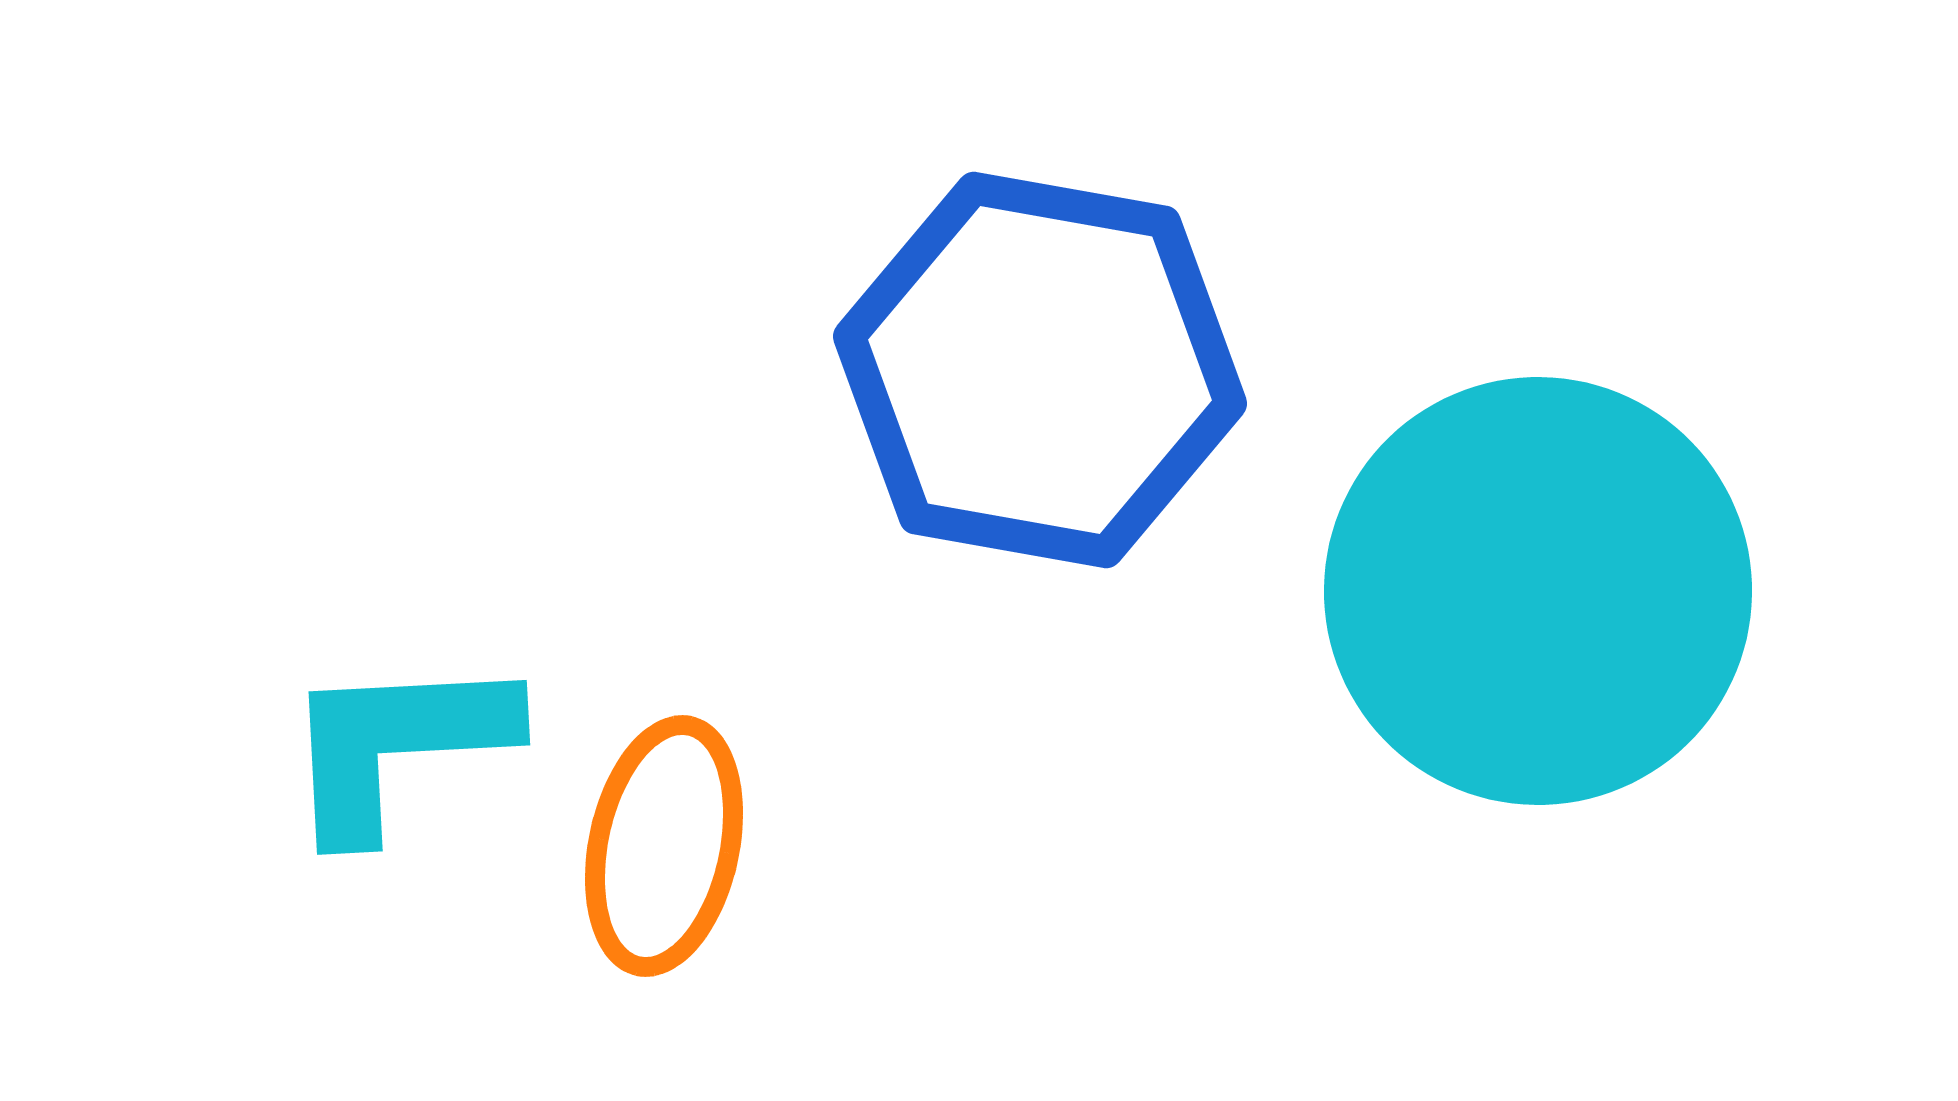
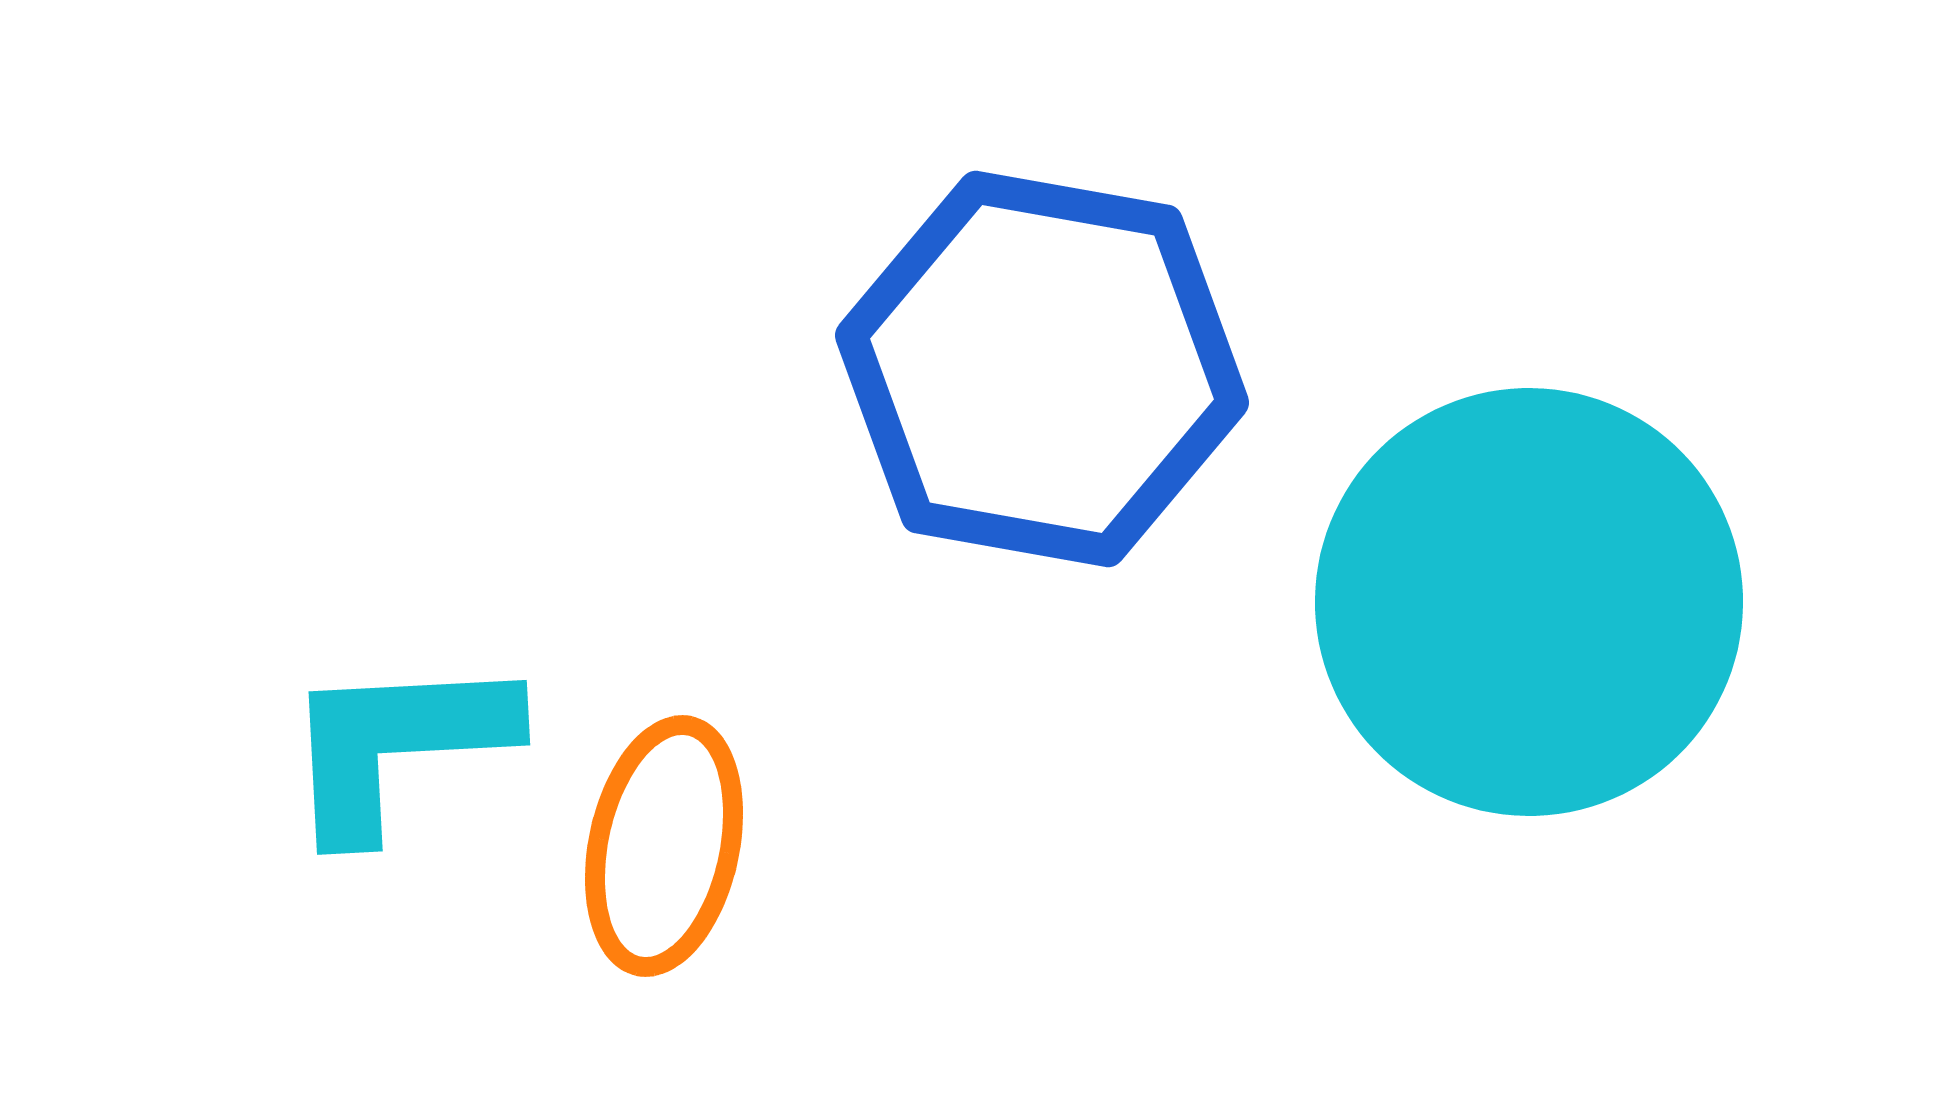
blue hexagon: moved 2 px right, 1 px up
cyan circle: moved 9 px left, 11 px down
